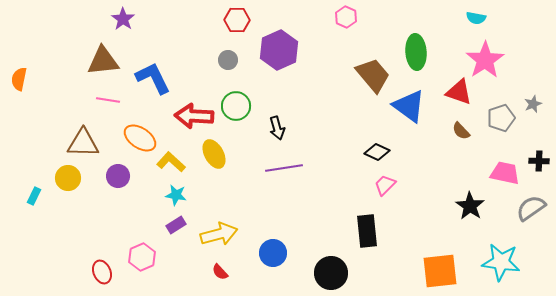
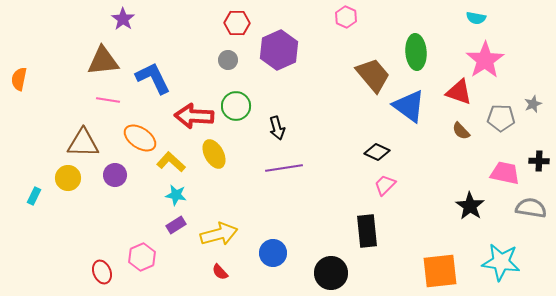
red hexagon at (237, 20): moved 3 px down
gray pentagon at (501, 118): rotated 20 degrees clockwise
purple circle at (118, 176): moved 3 px left, 1 px up
gray semicircle at (531, 208): rotated 44 degrees clockwise
